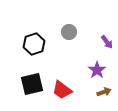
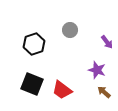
gray circle: moved 1 px right, 2 px up
purple star: rotated 18 degrees counterclockwise
black square: rotated 35 degrees clockwise
brown arrow: rotated 120 degrees counterclockwise
